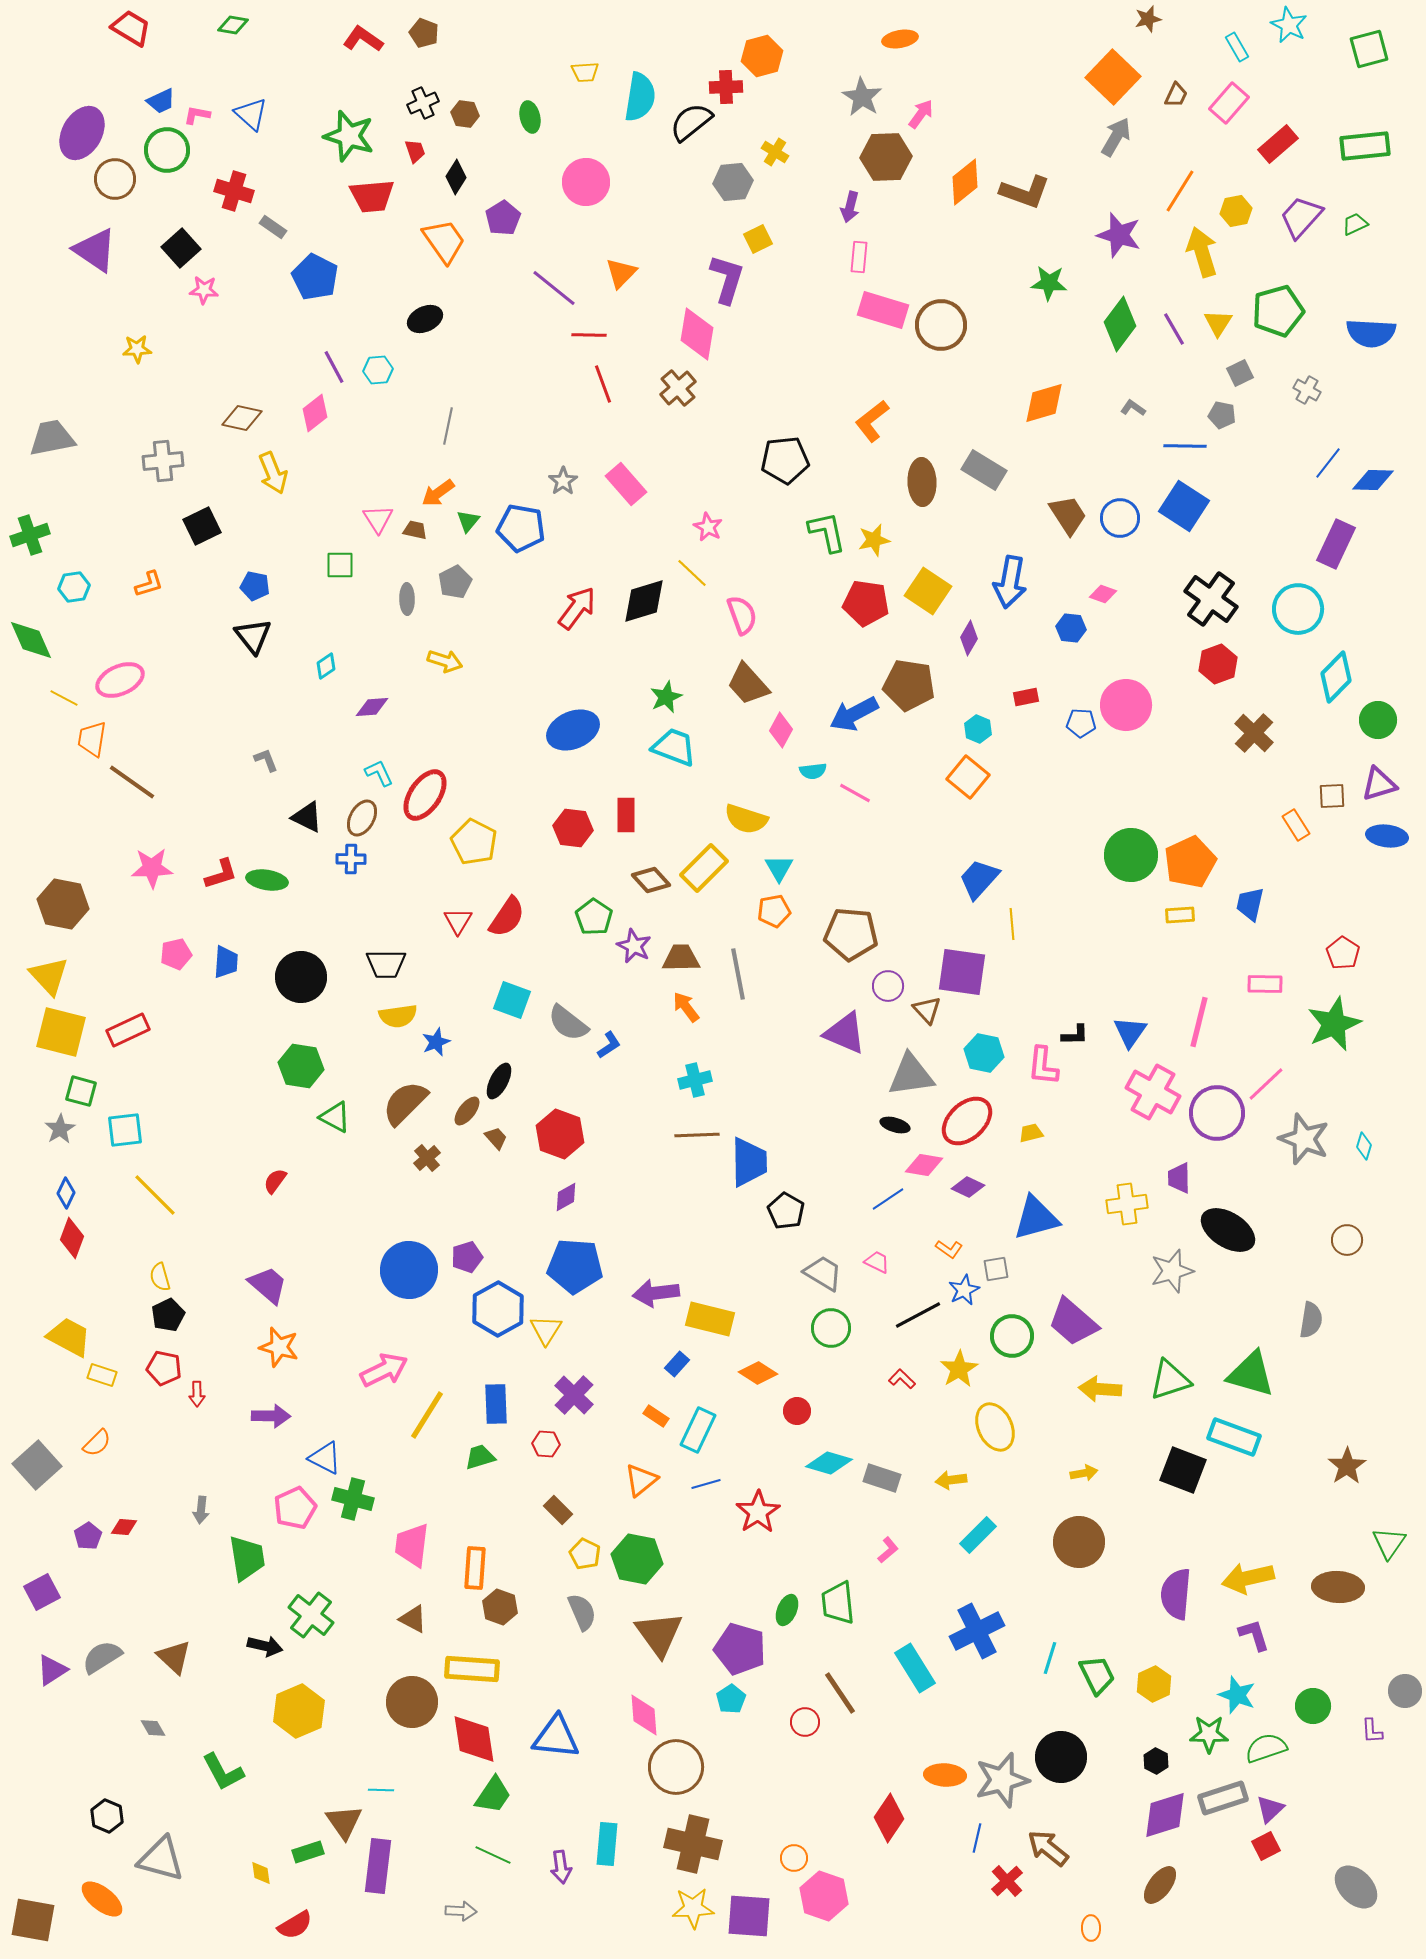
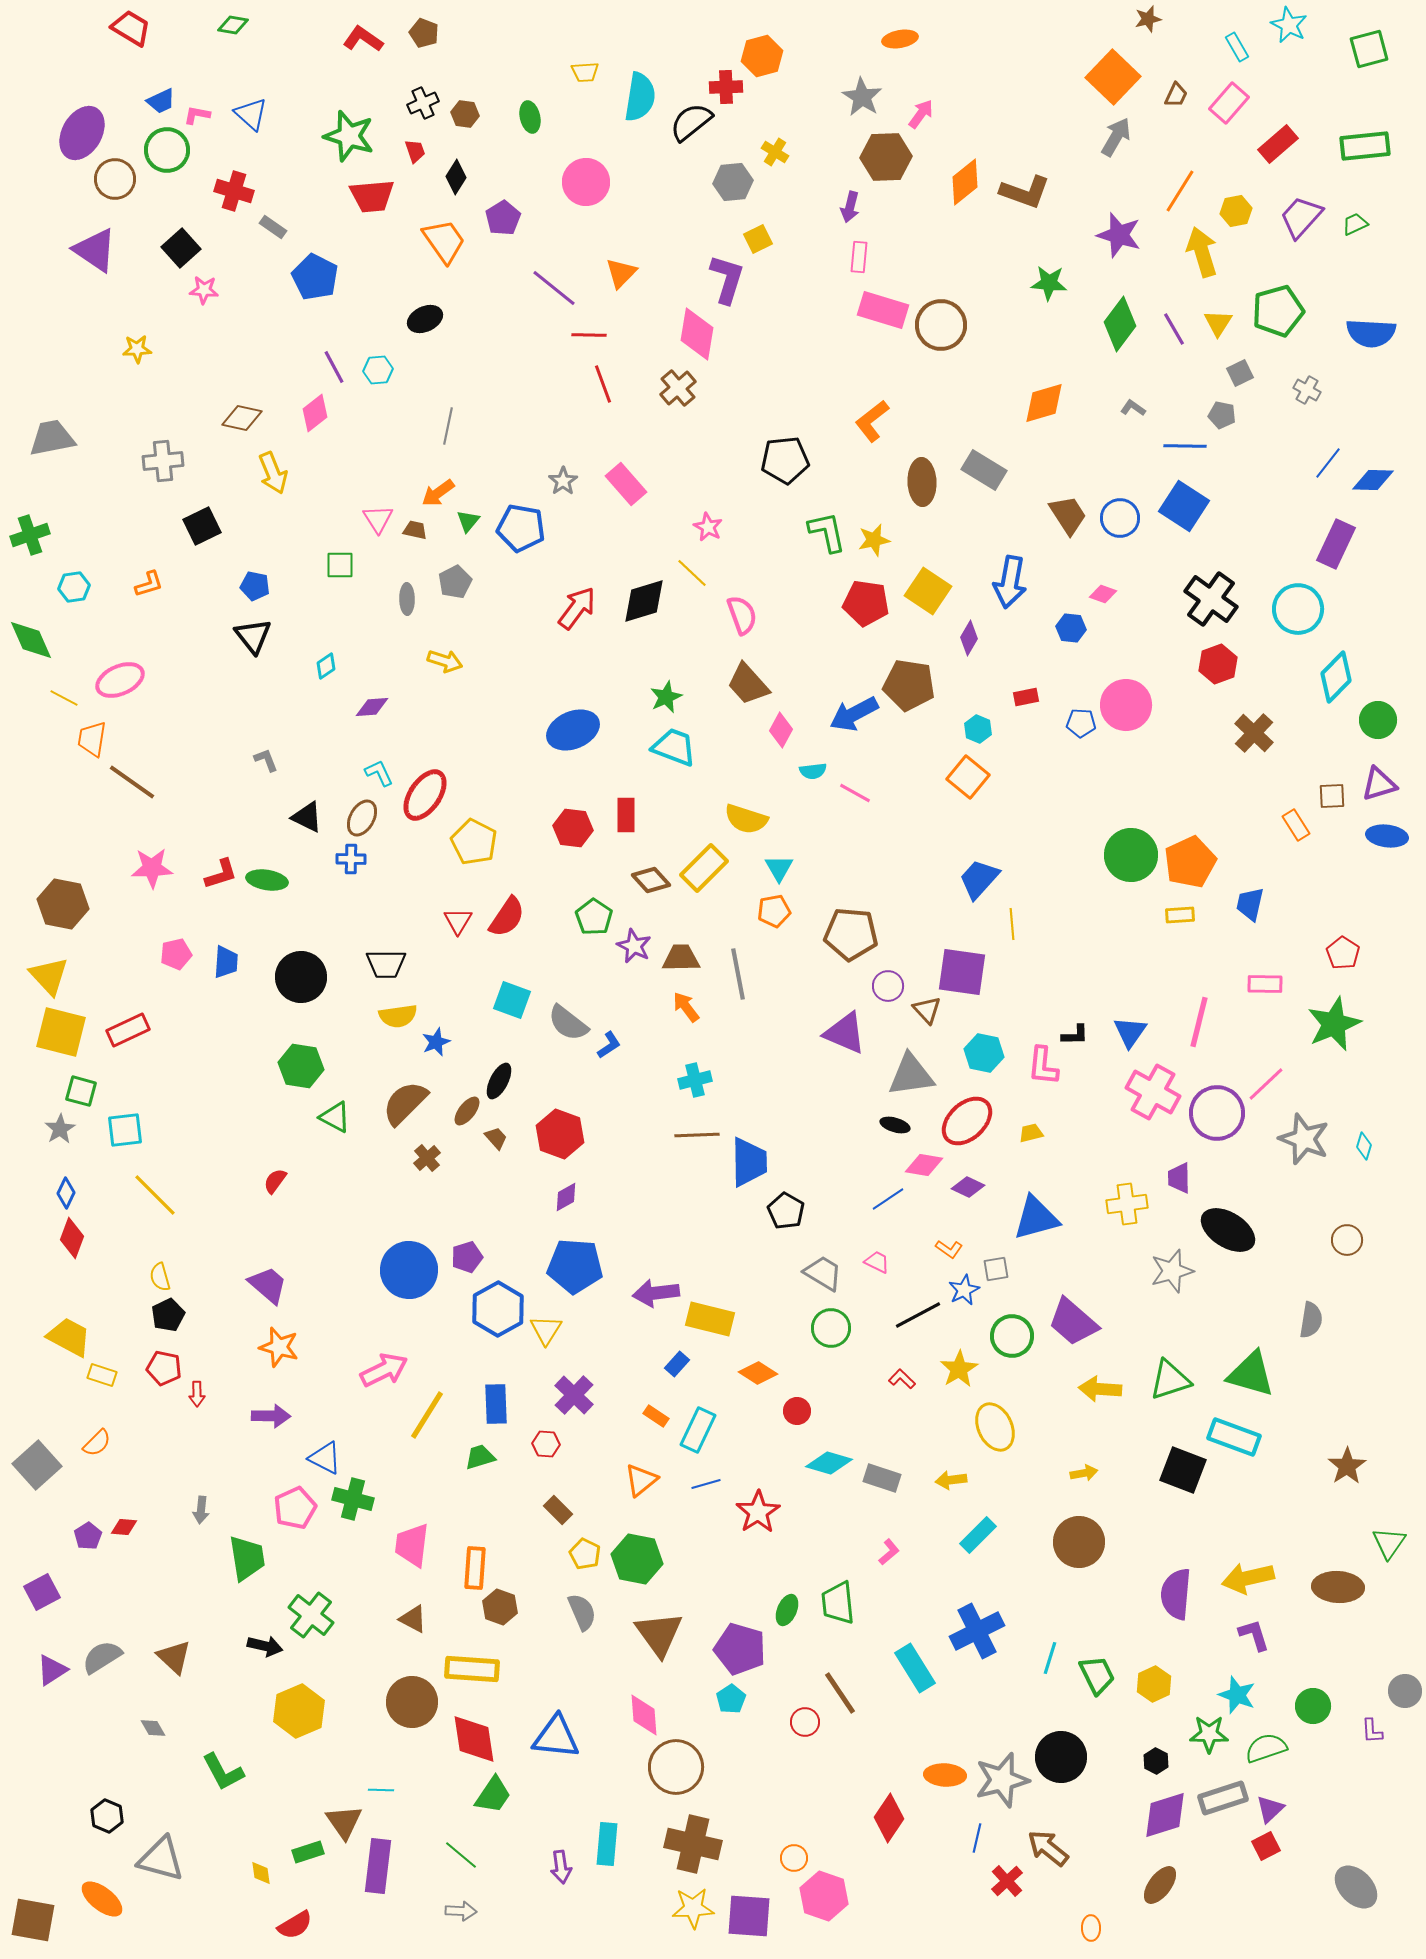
pink L-shape at (888, 1550): moved 1 px right, 2 px down
green line at (493, 1855): moved 32 px left; rotated 15 degrees clockwise
